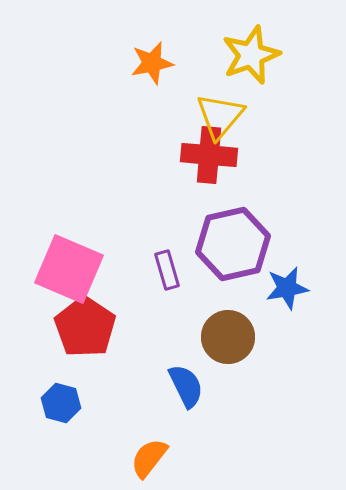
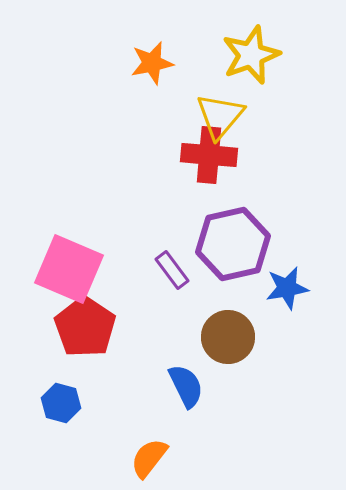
purple rectangle: moved 5 px right; rotated 21 degrees counterclockwise
